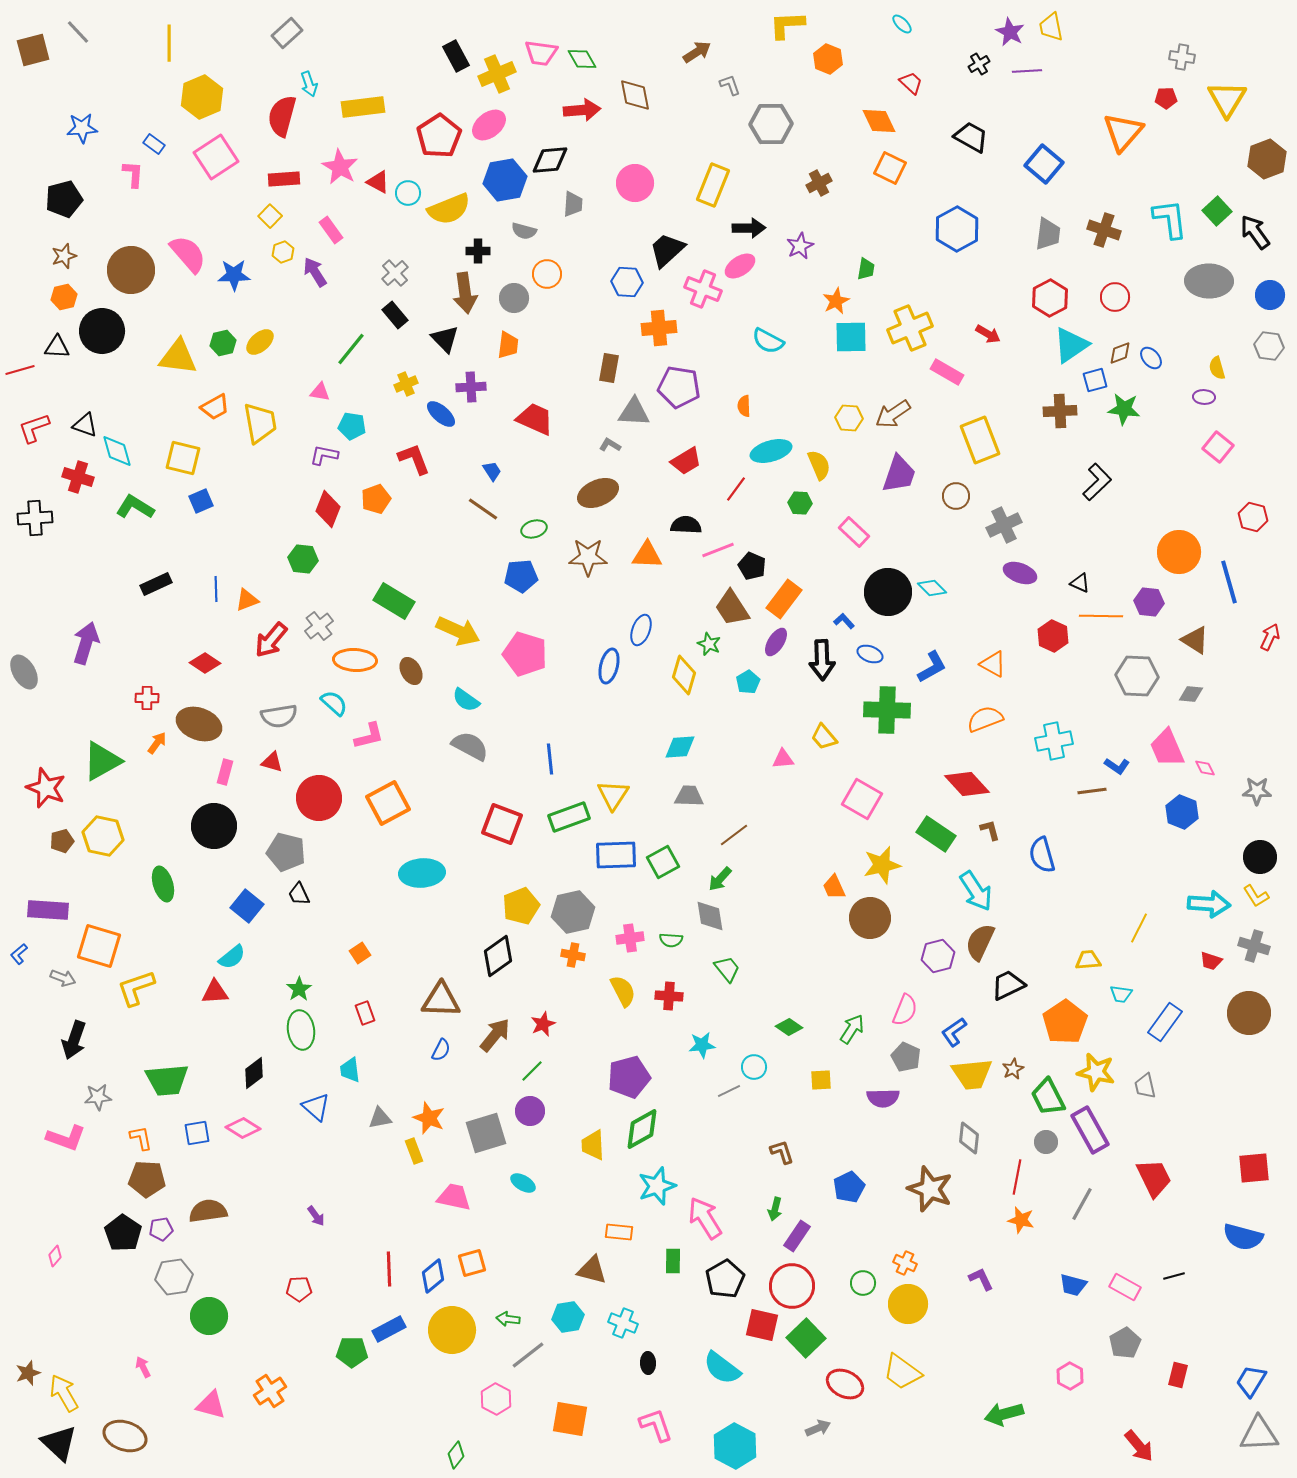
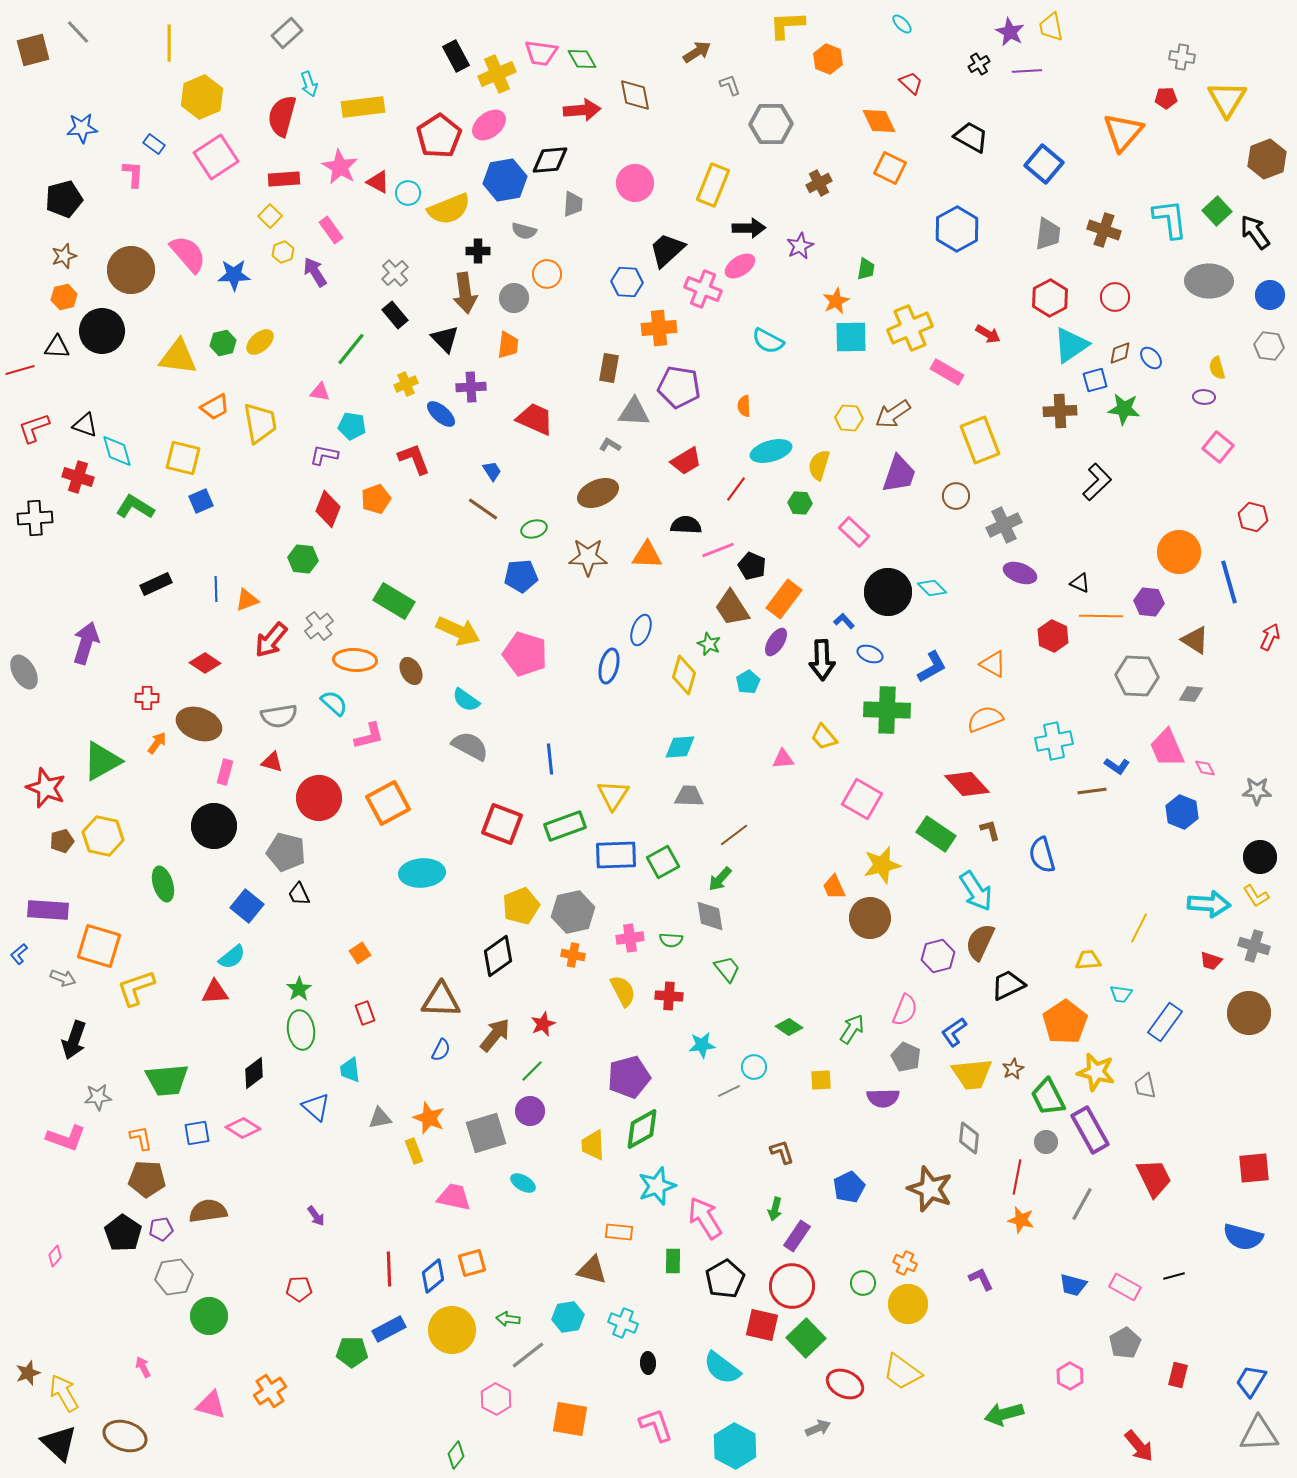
yellow semicircle at (819, 465): rotated 140 degrees counterclockwise
green rectangle at (569, 817): moved 4 px left, 9 px down
